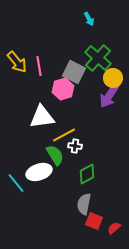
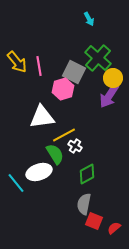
white cross: rotated 24 degrees clockwise
green semicircle: moved 1 px up
